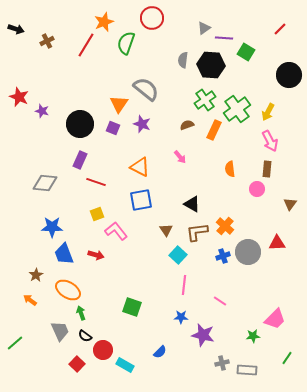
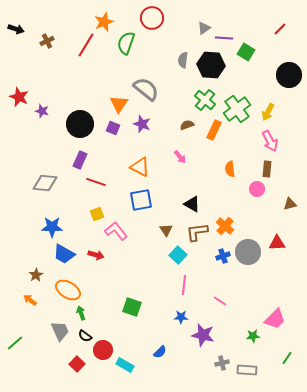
green cross at (205, 100): rotated 15 degrees counterclockwise
brown triangle at (290, 204): rotated 40 degrees clockwise
blue trapezoid at (64, 254): rotated 40 degrees counterclockwise
